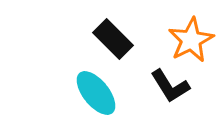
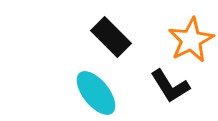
black rectangle: moved 2 px left, 2 px up
